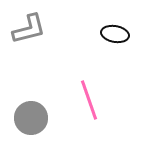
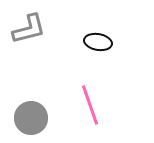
black ellipse: moved 17 px left, 8 px down
pink line: moved 1 px right, 5 px down
